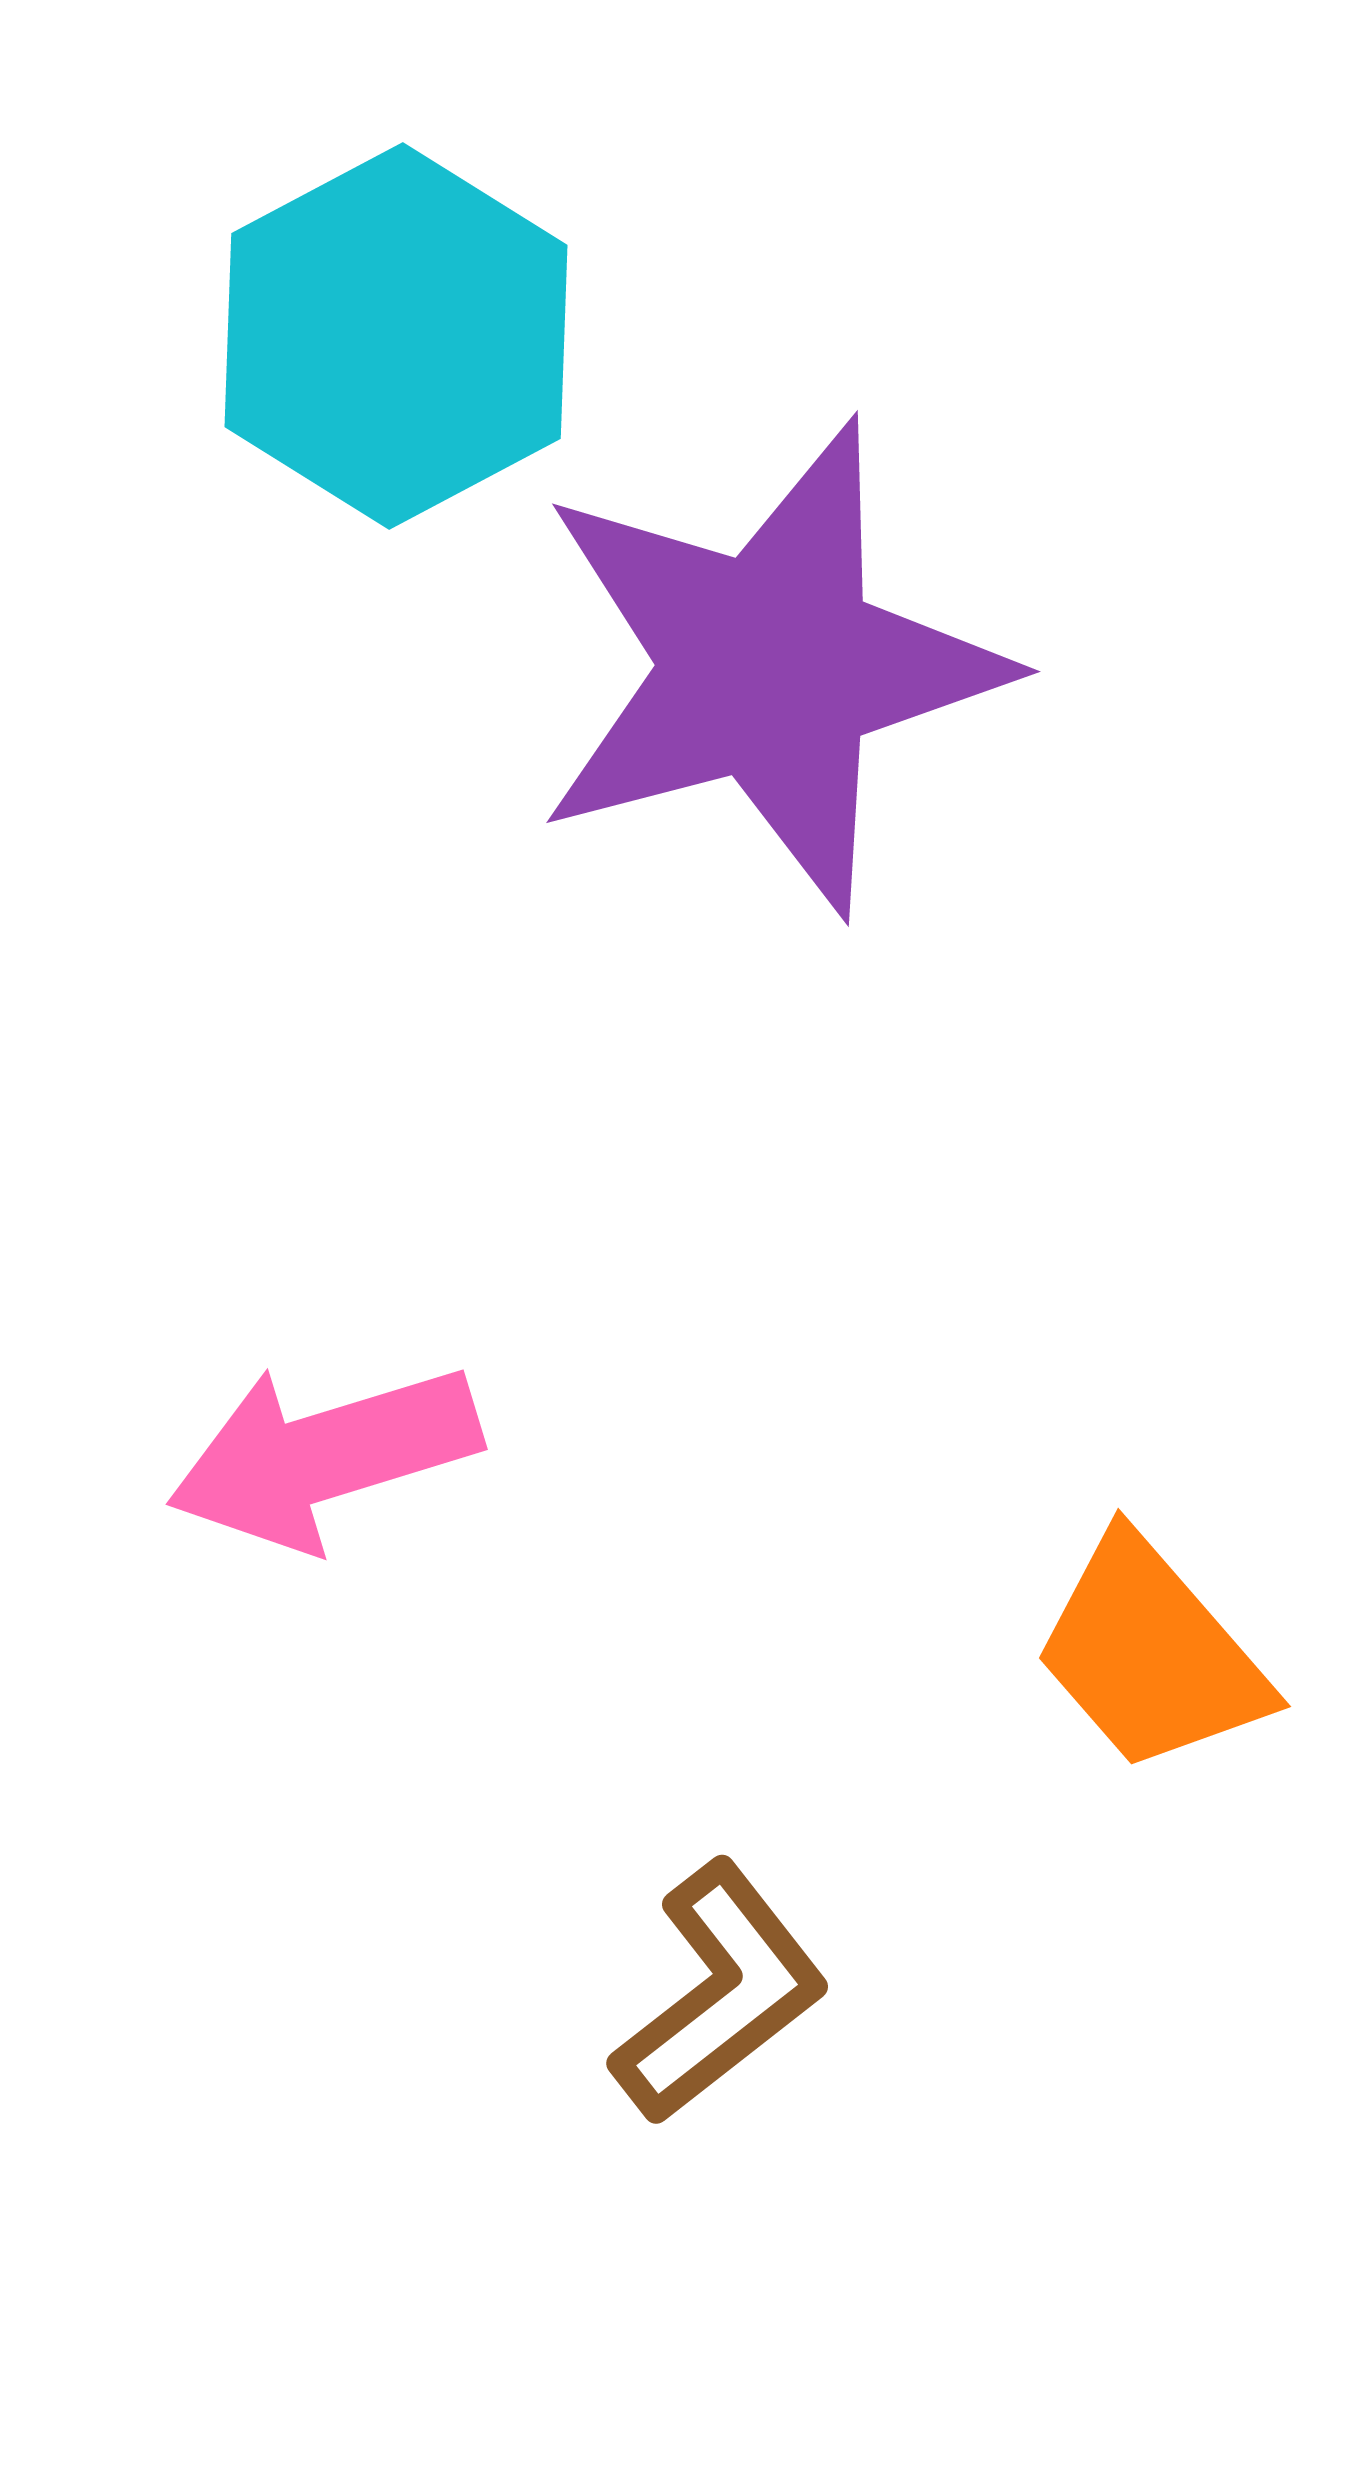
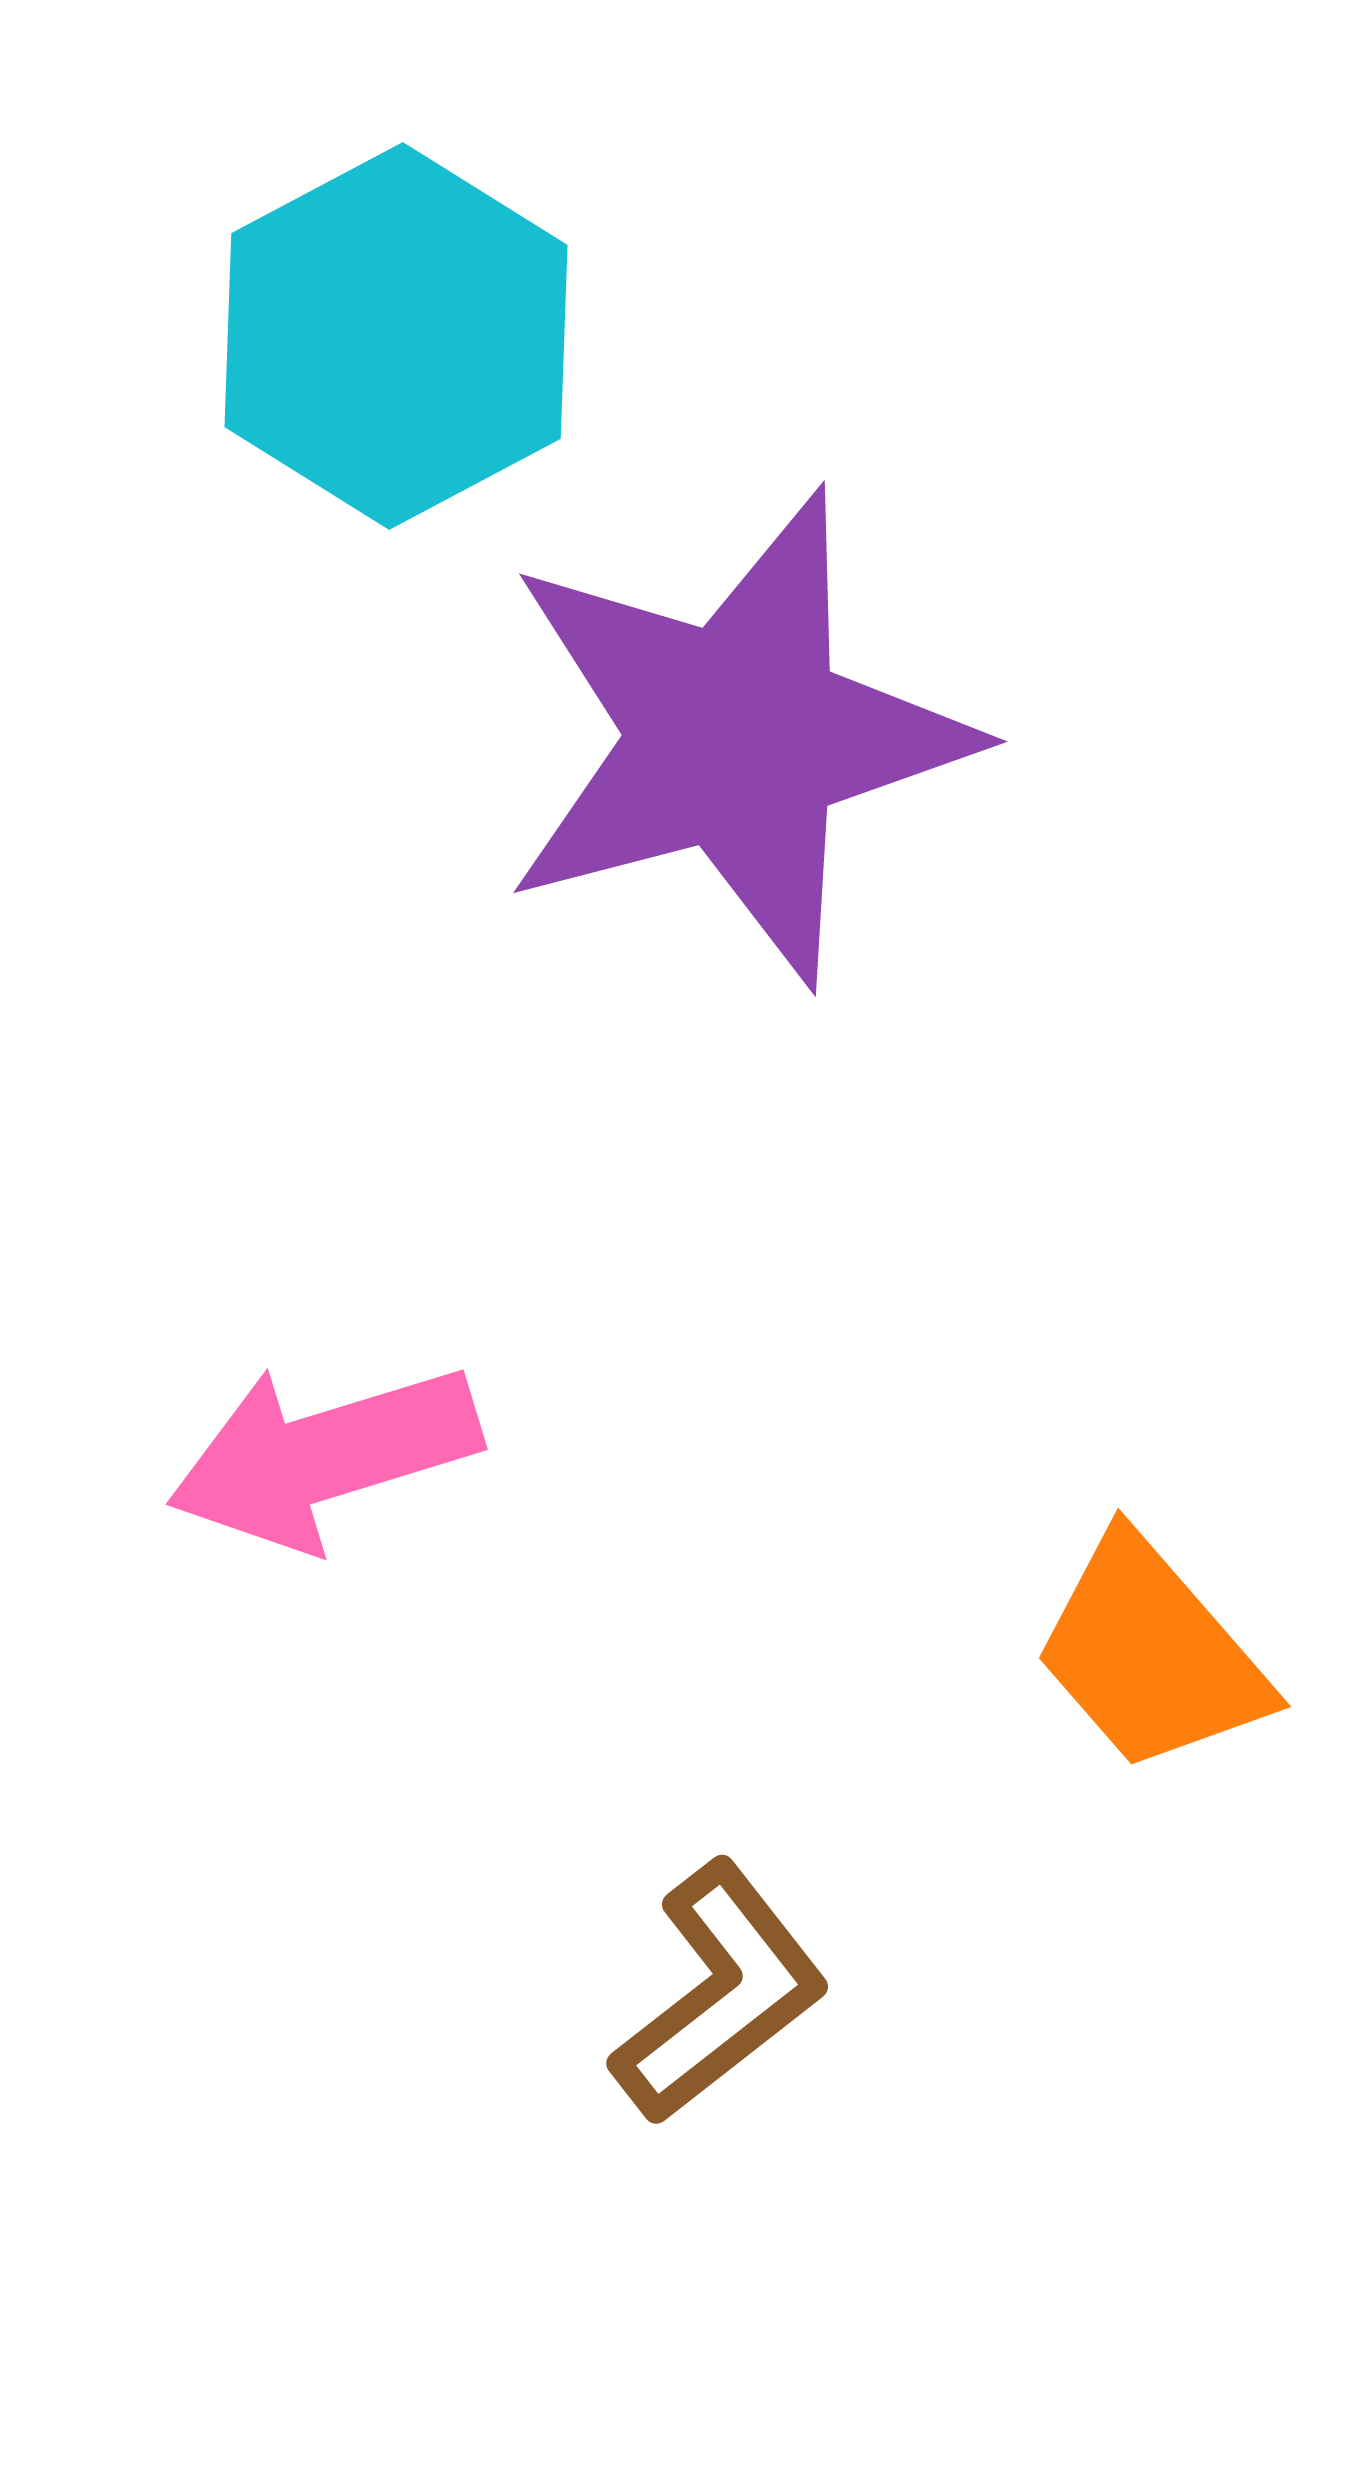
purple star: moved 33 px left, 70 px down
